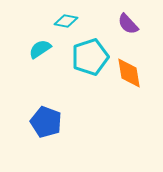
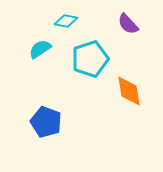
cyan pentagon: moved 2 px down
orange diamond: moved 18 px down
